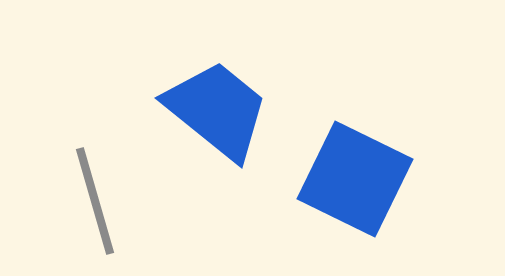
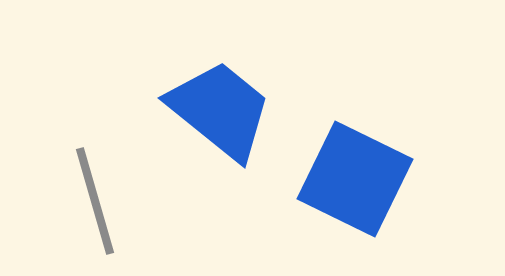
blue trapezoid: moved 3 px right
